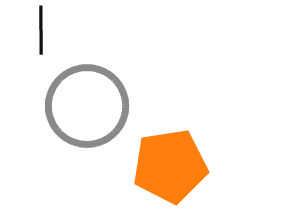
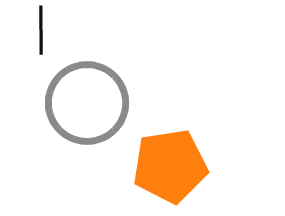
gray circle: moved 3 px up
